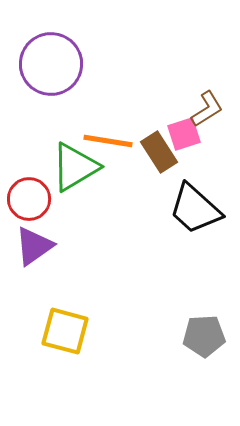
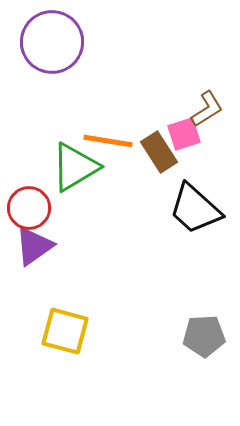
purple circle: moved 1 px right, 22 px up
red circle: moved 9 px down
